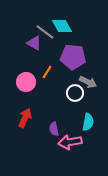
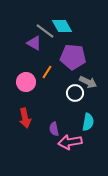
gray line: moved 1 px up
red arrow: rotated 144 degrees clockwise
